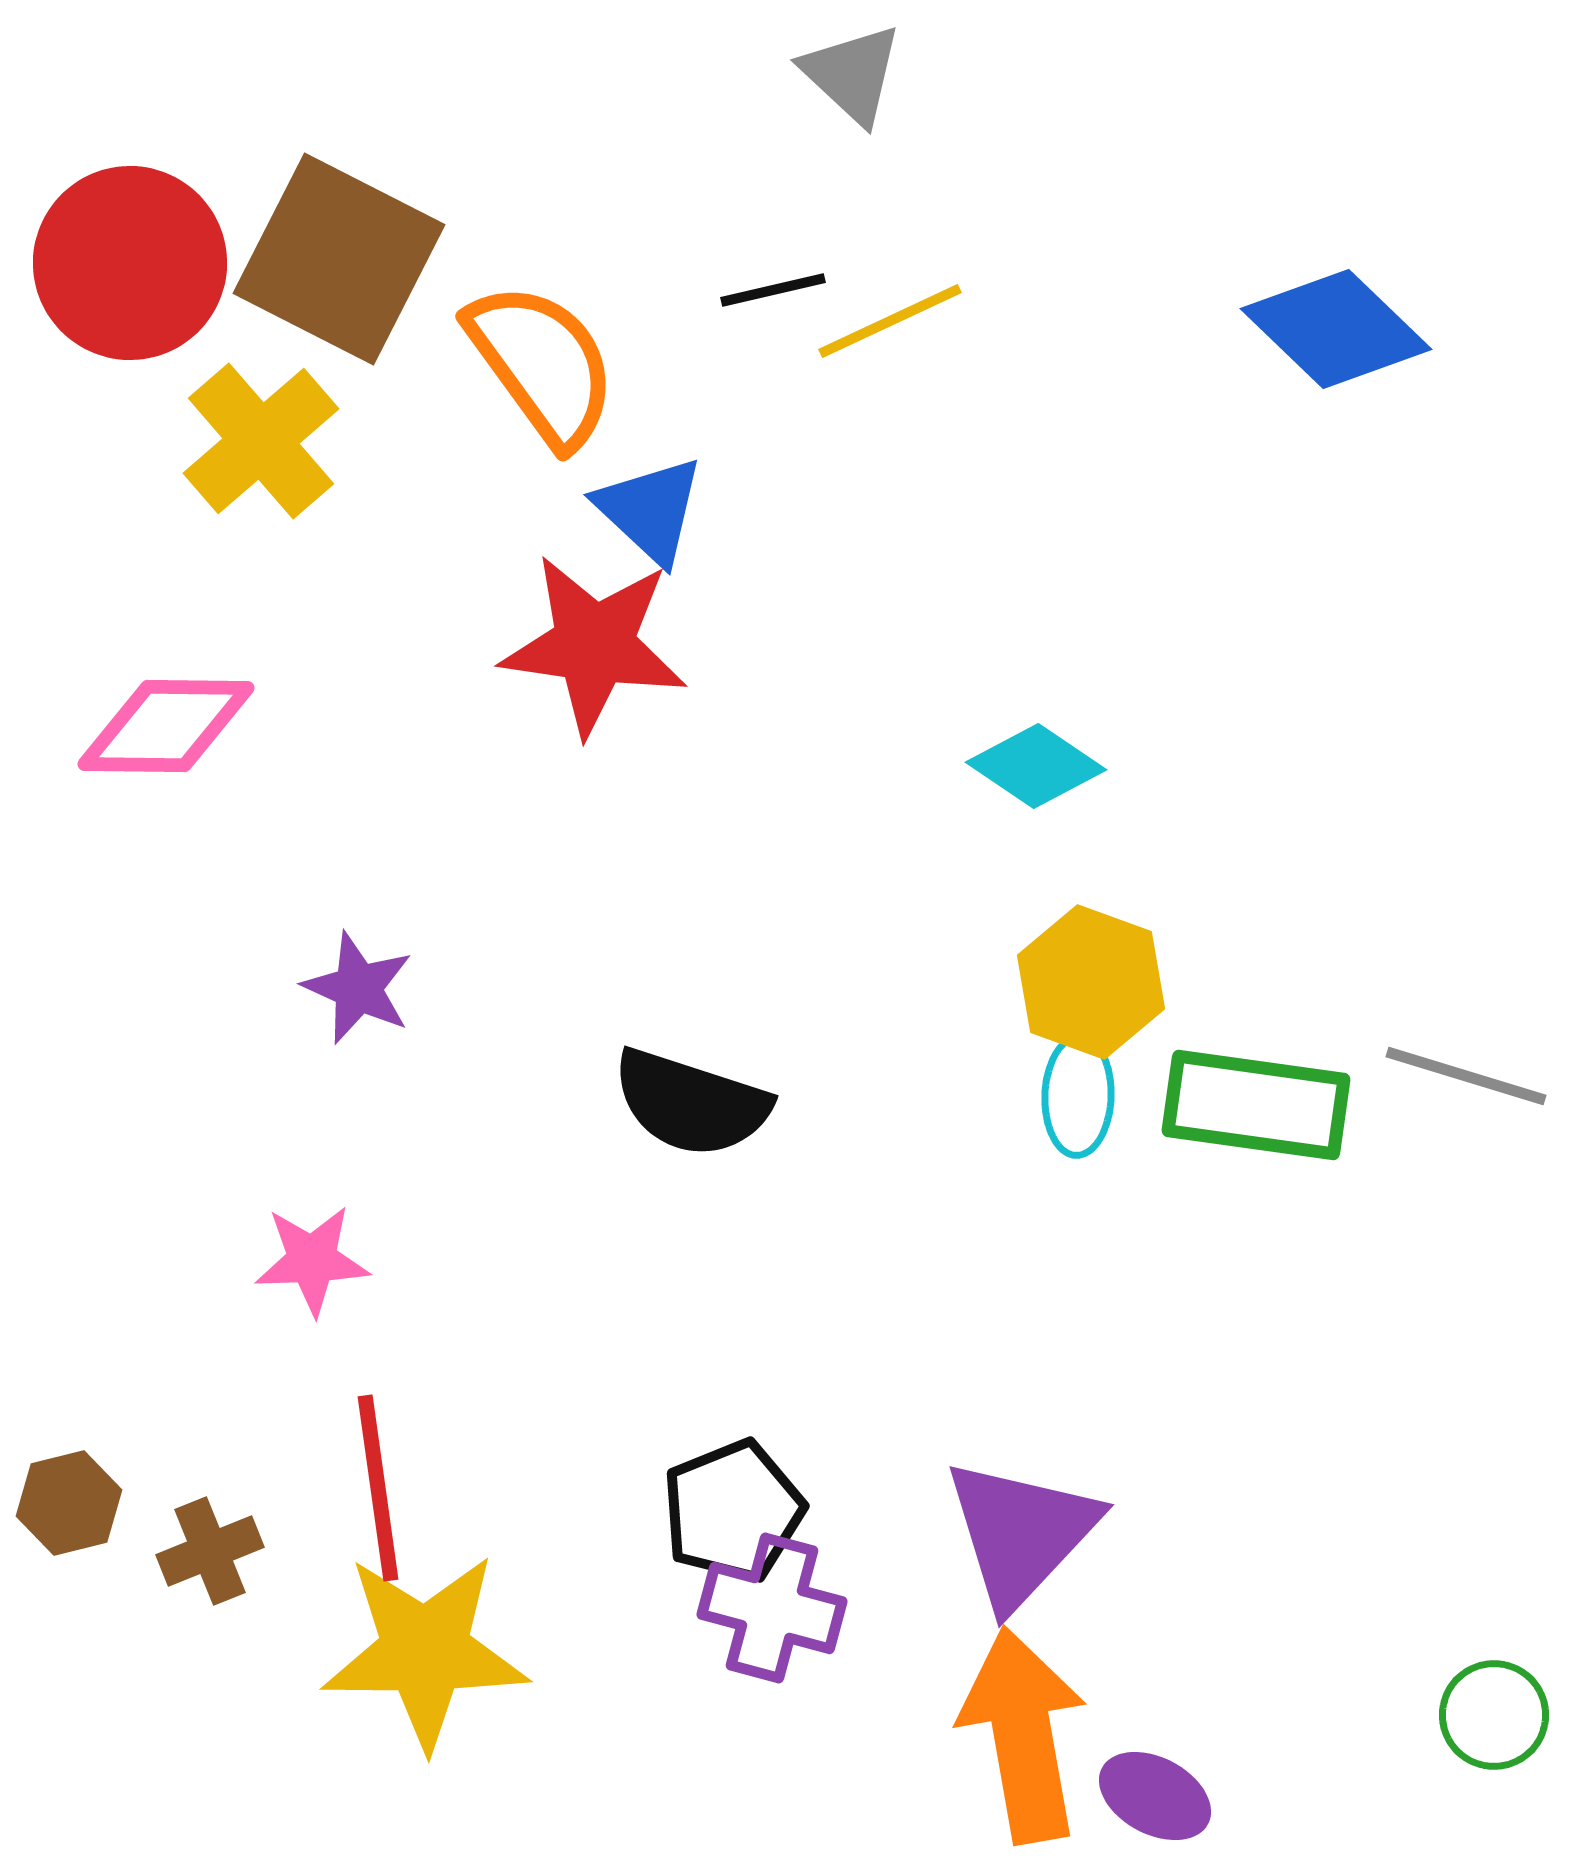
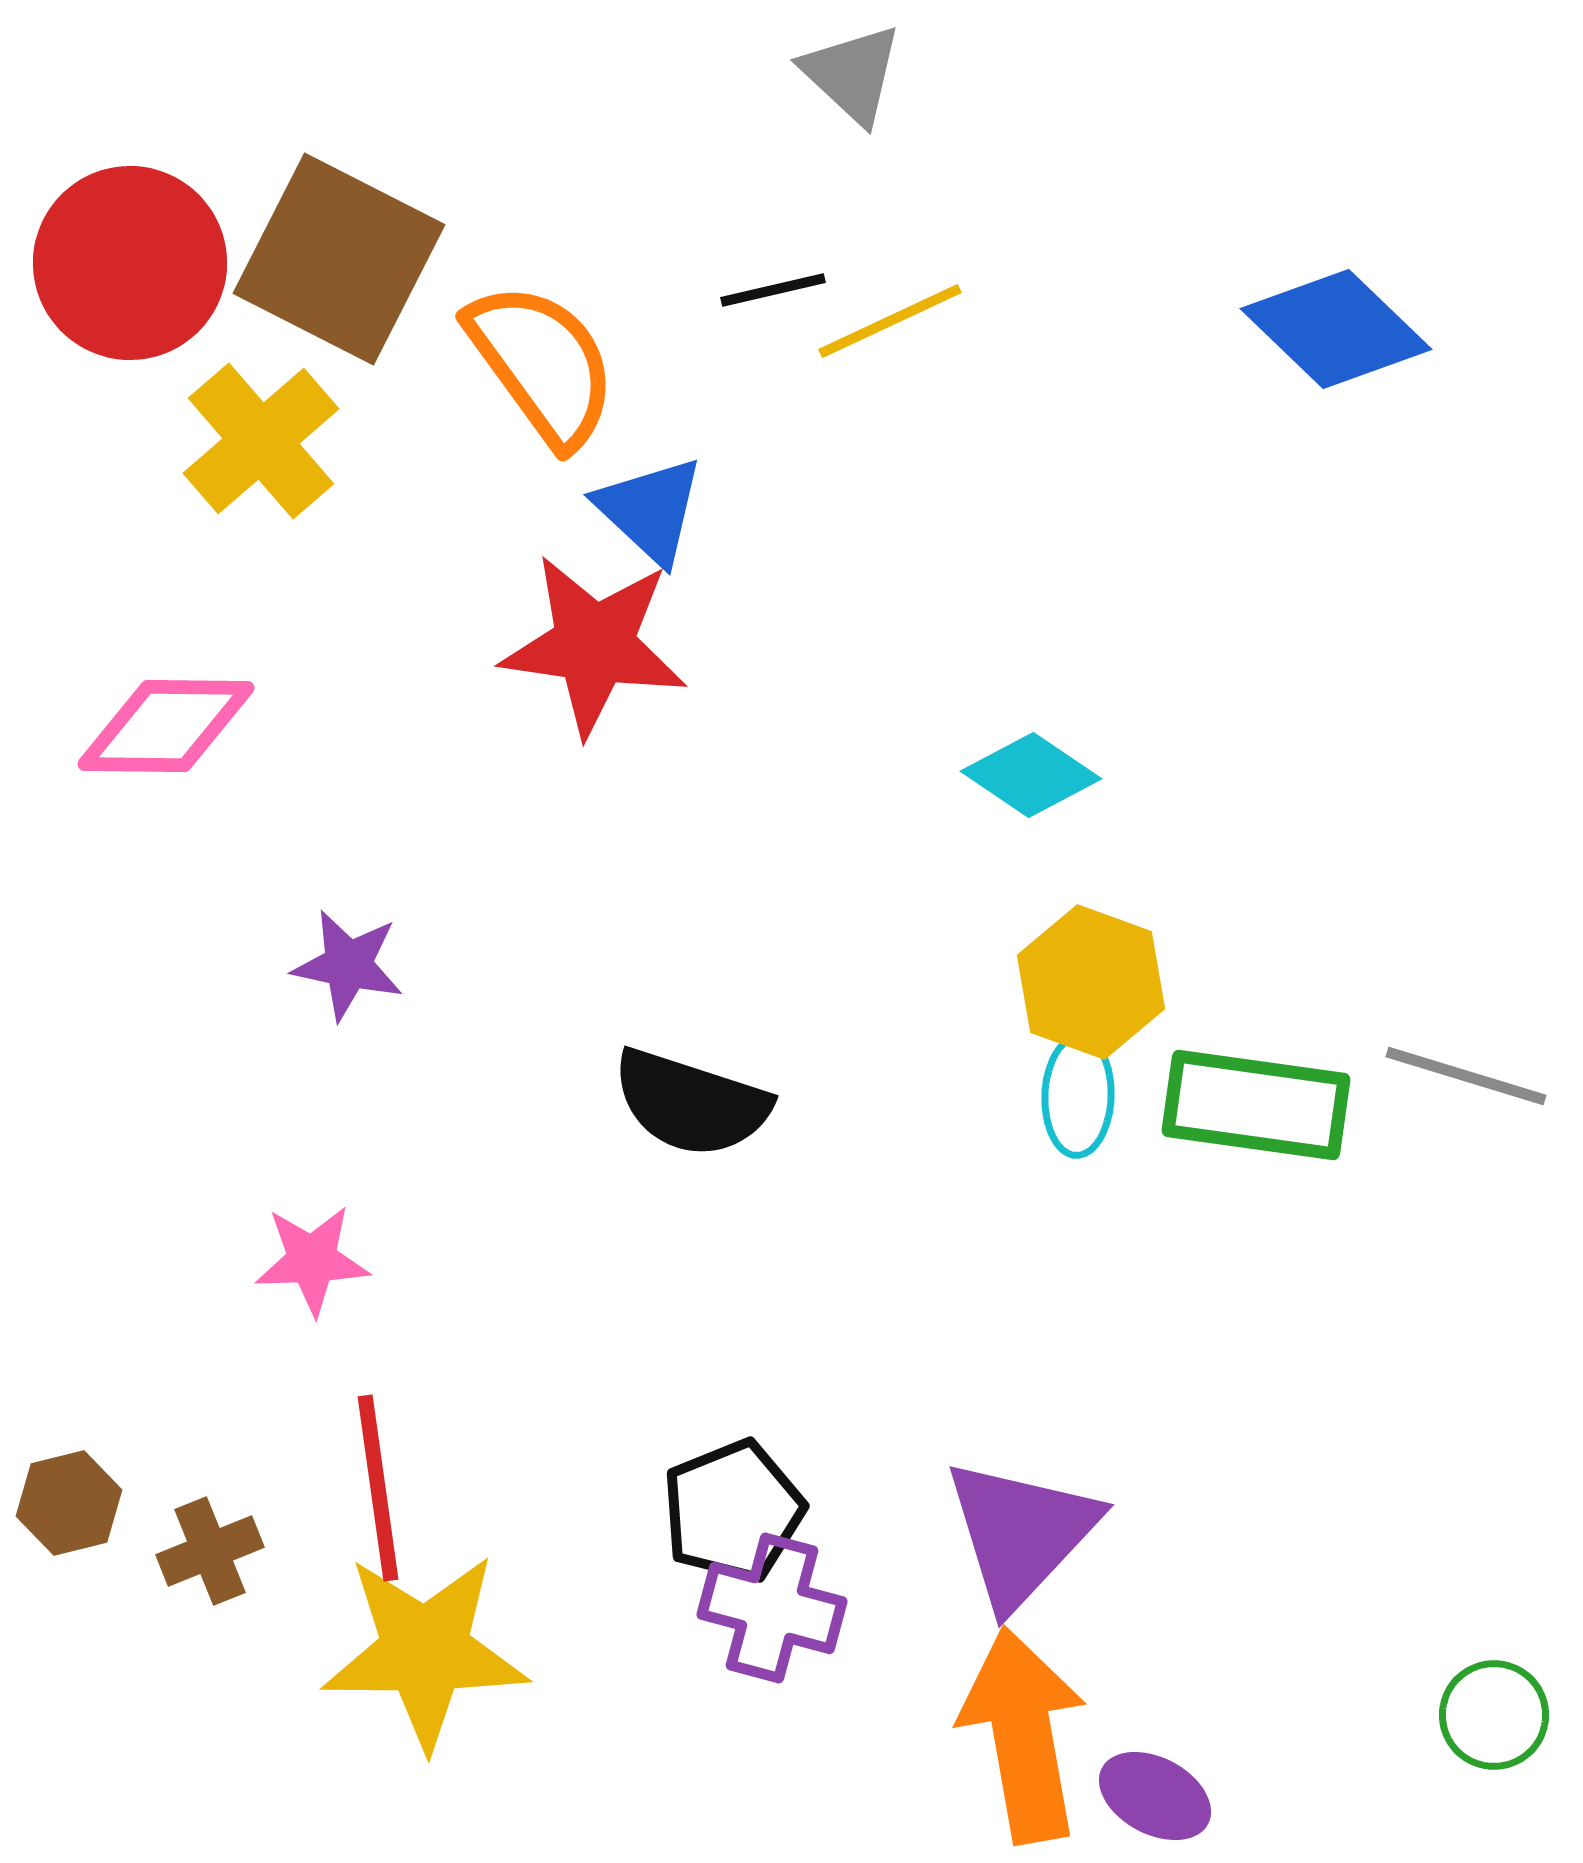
cyan diamond: moved 5 px left, 9 px down
purple star: moved 10 px left, 23 px up; rotated 12 degrees counterclockwise
